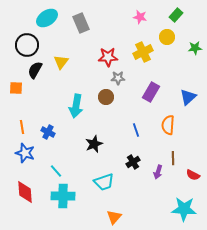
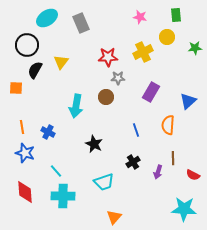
green rectangle: rotated 48 degrees counterclockwise
blue triangle: moved 4 px down
black star: rotated 24 degrees counterclockwise
